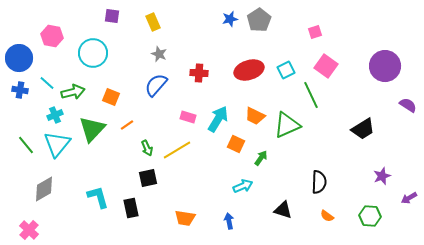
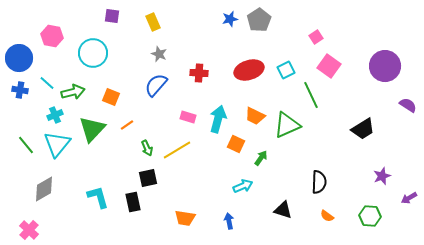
pink square at (315, 32): moved 1 px right, 5 px down; rotated 16 degrees counterclockwise
pink square at (326, 66): moved 3 px right
cyan arrow at (218, 119): rotated 16 degrees counterclockwise
black rectangle at (131, 208): moved 2 px right, 6 px up
